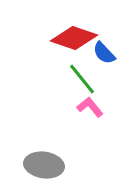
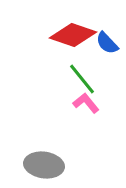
red diamond: moved 1 px left, 3 px up
blue semicircle: moved 3 px right, 10 px up
pink L-shape: moved 4 px left, 4 px up
